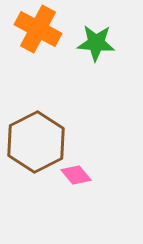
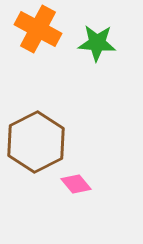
green star: moved 1 px right
pink diamond: moved 9 px down
